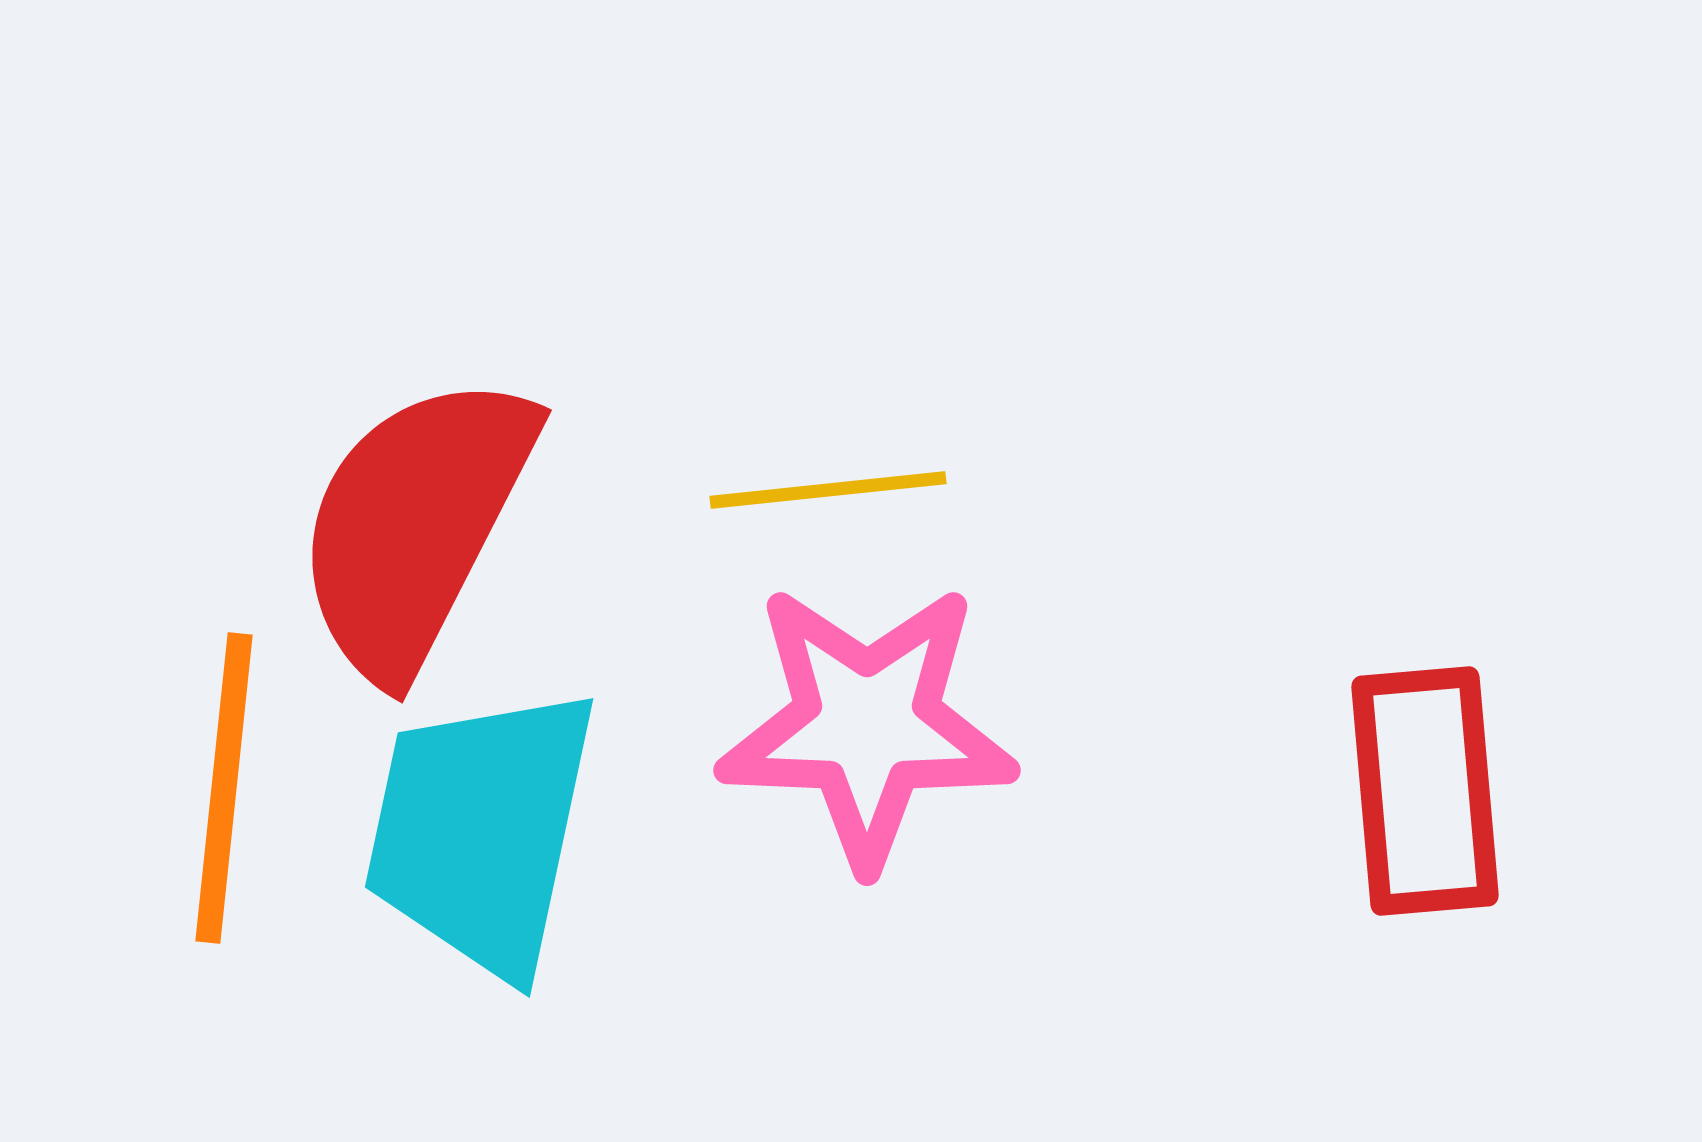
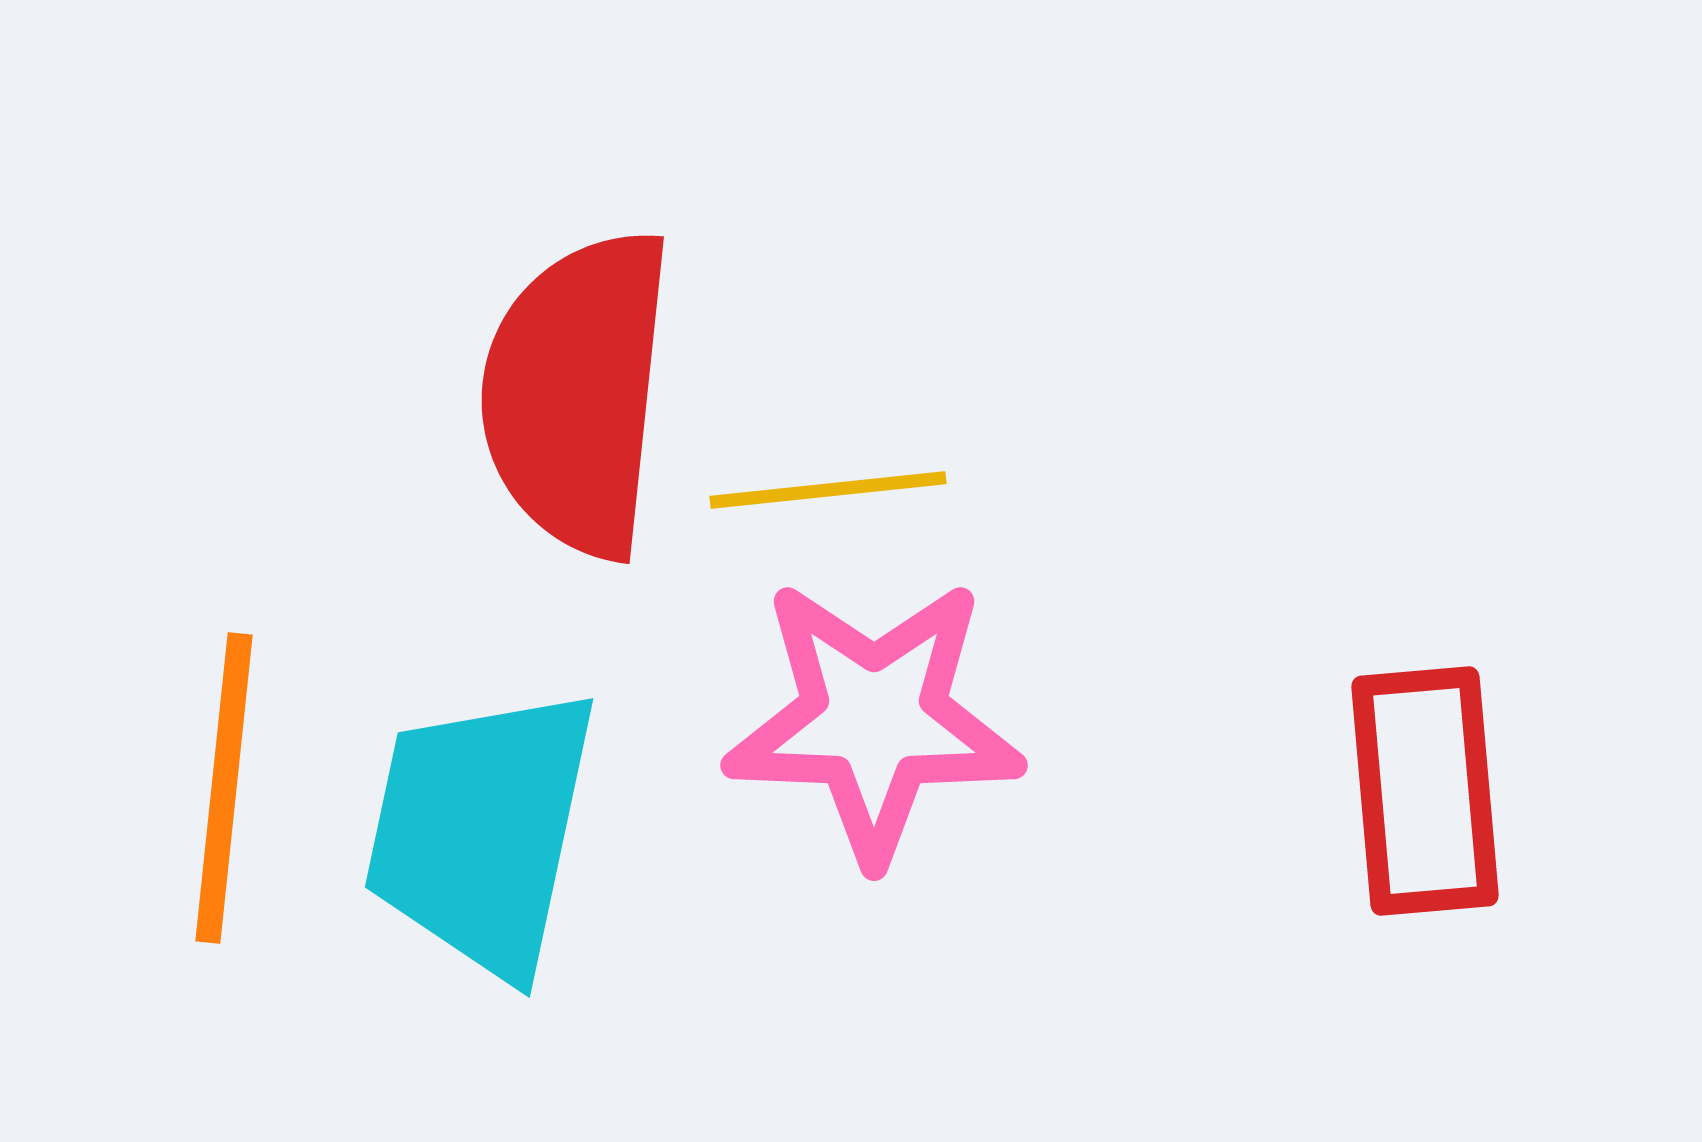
red semicircle: moved 162 px right, 132 px up; rotated 21 degrees counterclockwise
pink star: moved 7 px right, 5 px up
